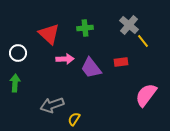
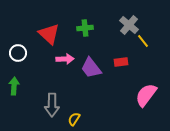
green arrow: moved 1 px left, 3 px down
gray arrow: rotated 70 degrees counterclockwise
